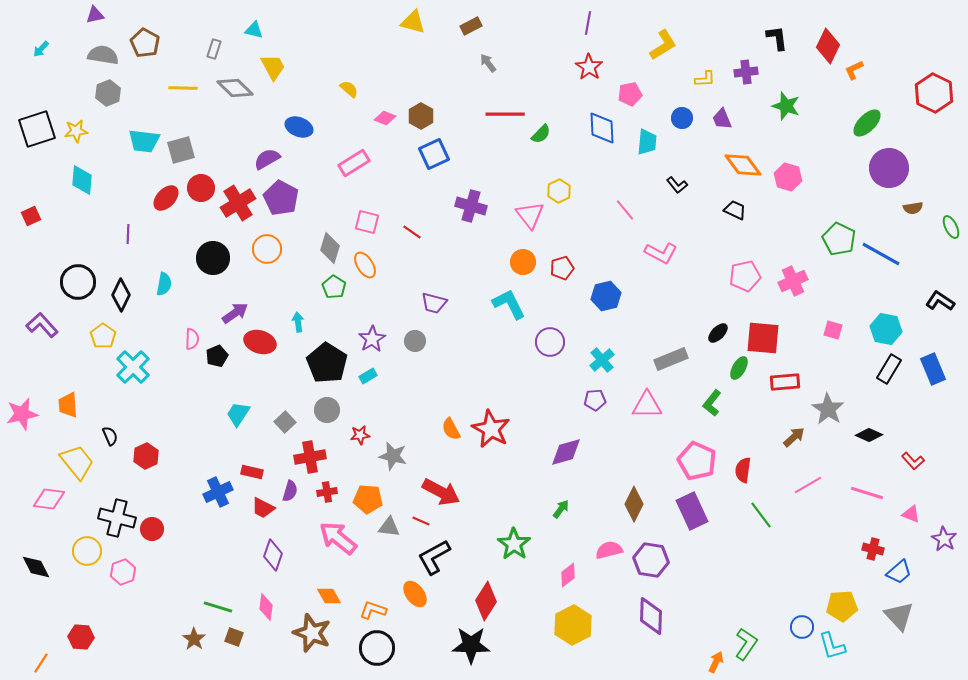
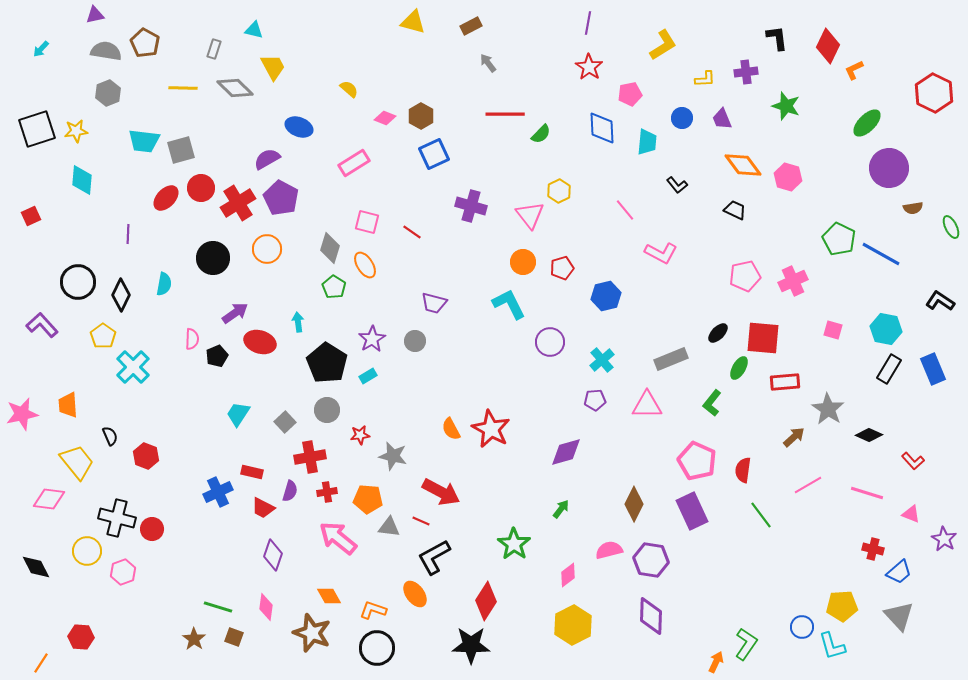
gray semicircle at (103, 55): moved 3 px right, 4 px up
red hexagon at (146, 456): rotated 15 degrees counterclockwise
